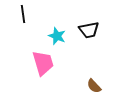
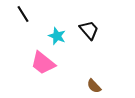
black line: rotated 24 degrees counterclockwise
black trapezoid: rotated 120 degrees counterclockwise
pink trapezoid: rotated 144 degrees clockwise
